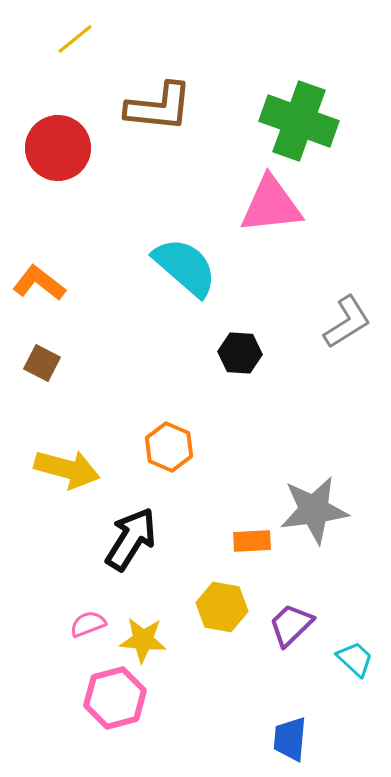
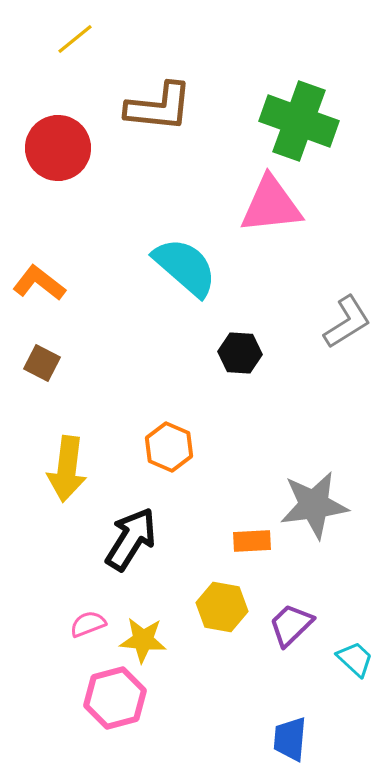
yellow arrow: rotated 82 degrees clockwise
gray star: moved 5 px up
